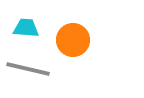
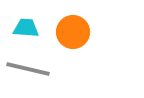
orange circle: moved 8 px up
